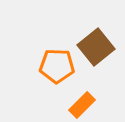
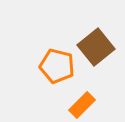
orange pentagon: rotated 12 degrees clockwise
